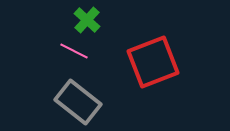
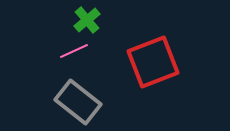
green cross: rotated 8 degrees clockwise
pink line: rotated 52 degrees counterclockwise
